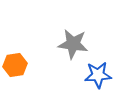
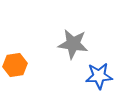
blue star: moved 1 px right, 1 px down
